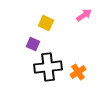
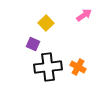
yellow square: rotated 21 degrees clockwise
orange cross: moved 5 px up; rotated 28 degrees counterclockwise
